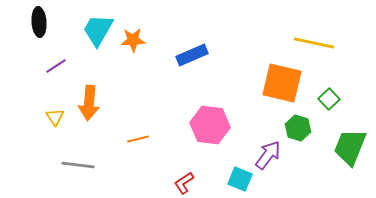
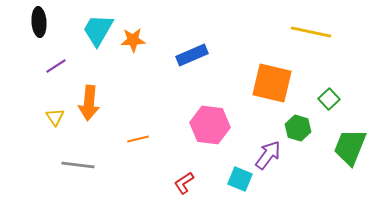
yellow line: moved 3 px left, 11 px up
orange square: moved 10 px left
